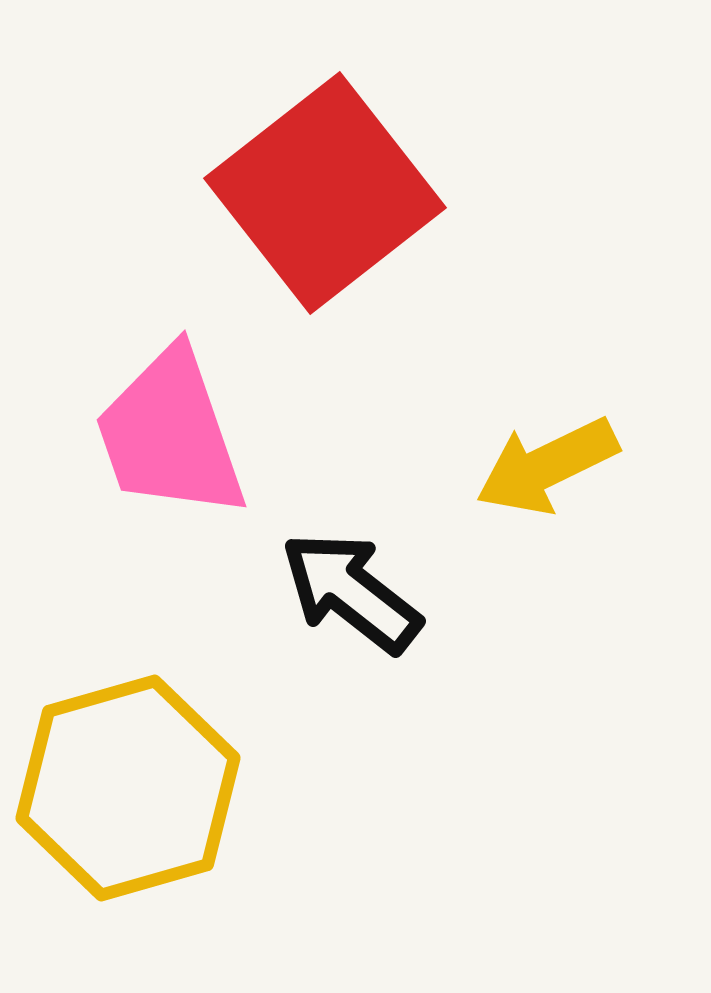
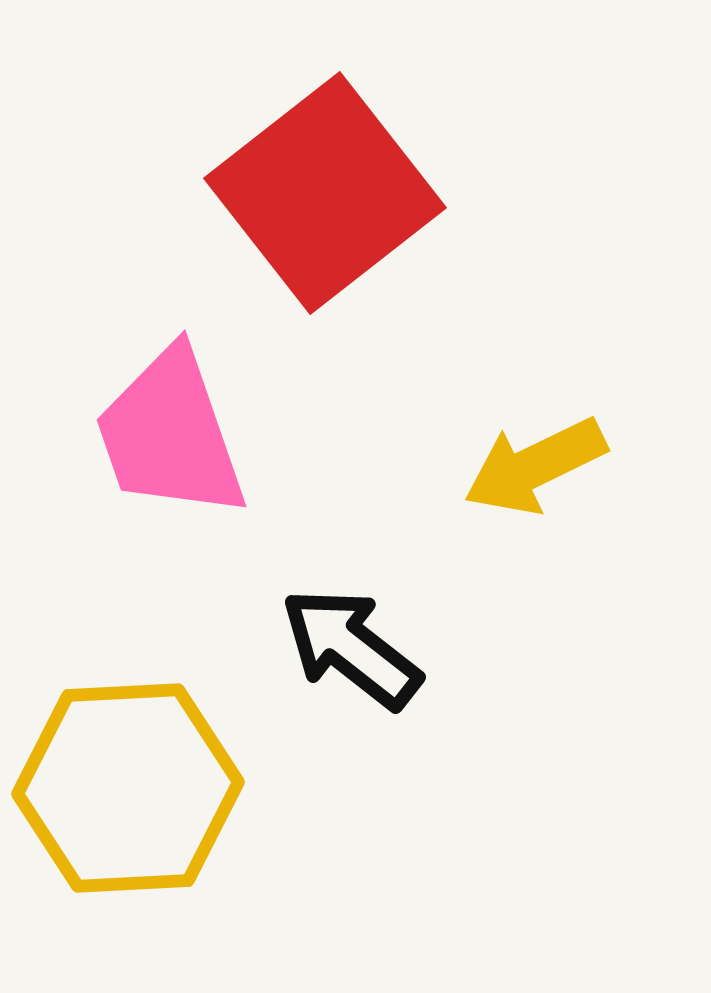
yellow arrow: moved 12 px left
black arrow: moved 56 px down
yellow hexagon: rotated 13 degrees clockwise
